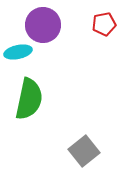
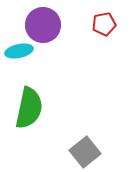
cyan ellipse: moved 1 px right, 1 px up
green semicircle: moved 9 px down
gray square: moved 1 px right, 1 px down
